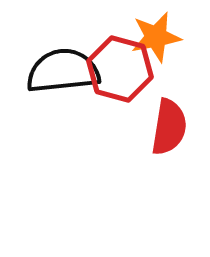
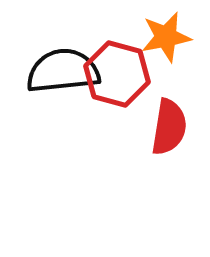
orange star: moved 10 px right
red hexagon: moved 3 px left, 5 px down
